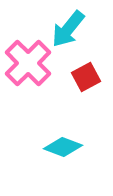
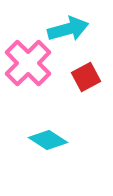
cyan arrow: rotated 144 degrees counterclockwise
cyan diamond: moved 15 px left, 7 px up; rotated 12 degrees clockwise
